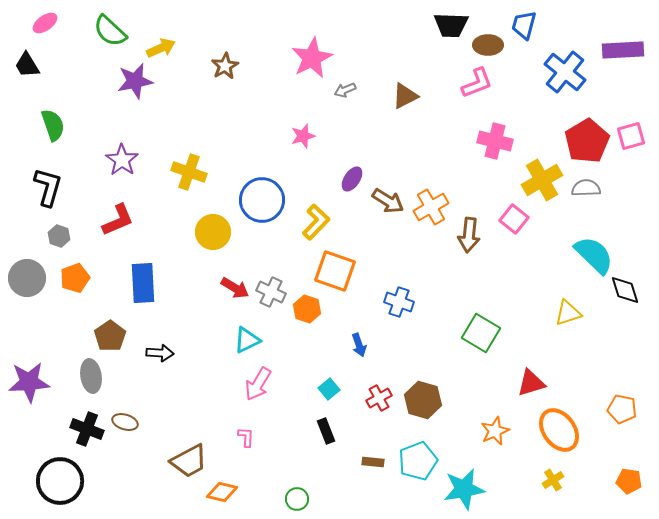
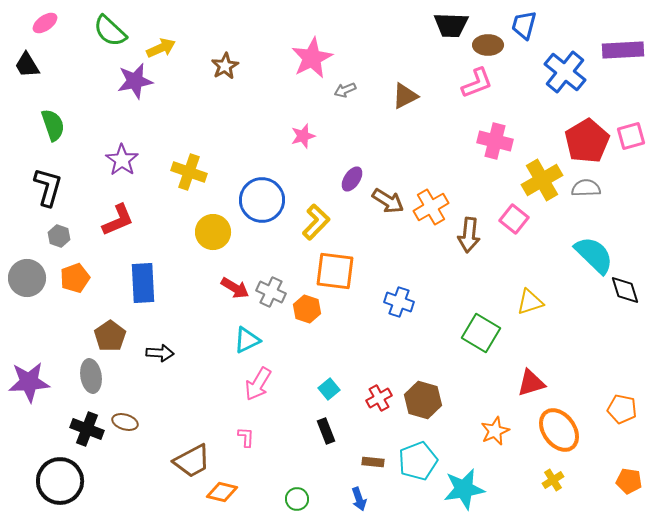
orange square at (335, 271): rotated 12 degrees counterclockwise
yellow triangle at (568, 313): moved 38 px left, 11 px up
blue arrow at (359, 345): moved 154 px down
brown trapezoid at (189, 461): moved 3 px right
